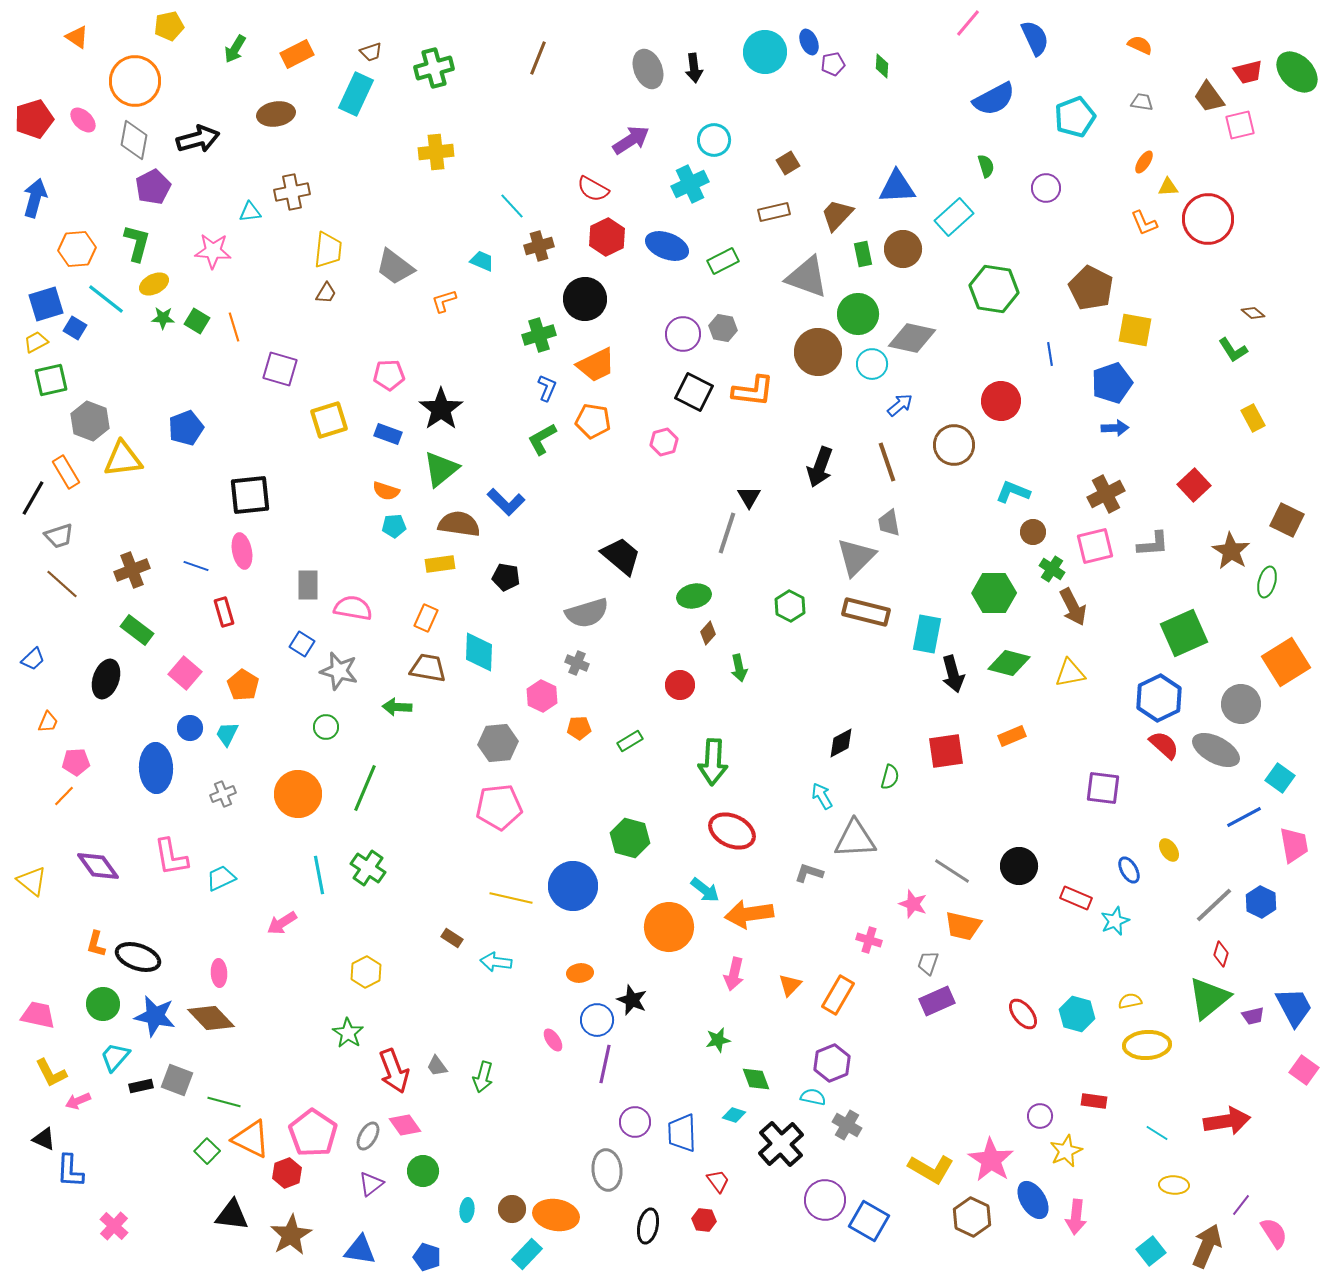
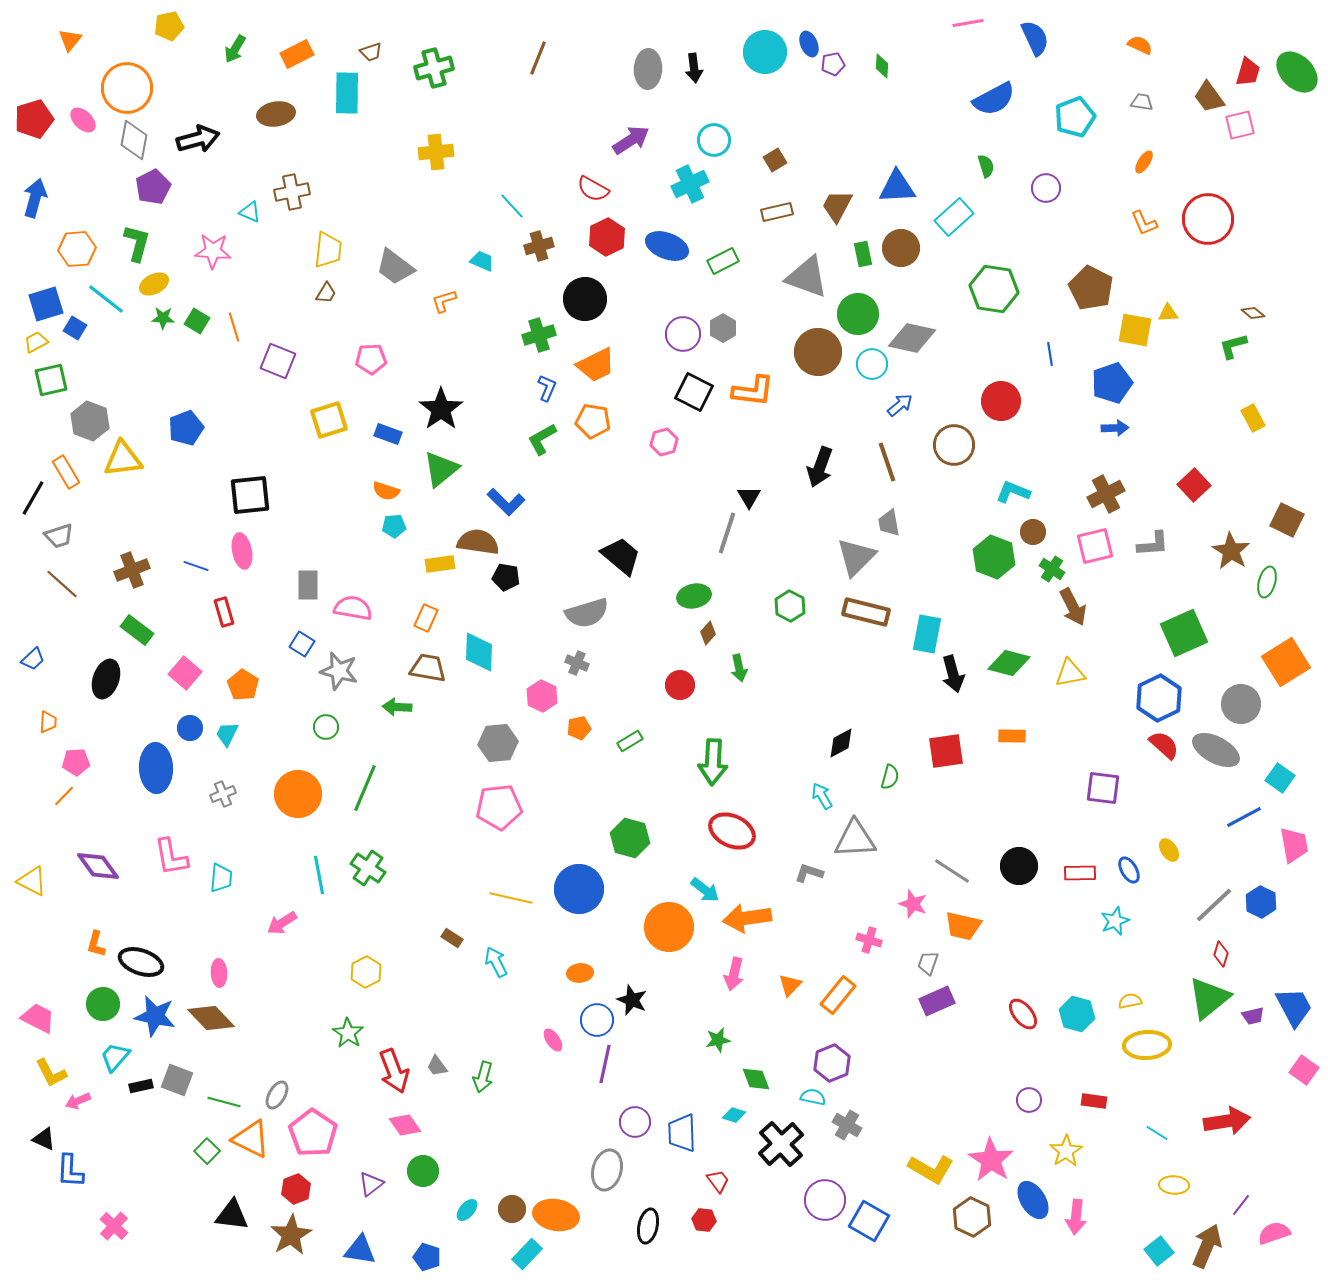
pink line at (968, 23): rotated 40 degrees clockwise
orange triangle at (77, 37): moved 7 px left, 3 px down; rotated 35 degrees clockwise
blue ellipse at (809, 42): moved 2 px down
gray ellipse at (648, 69): rotated 24 degrees clockwise
red trapezoid at (1248, 72): rotated 60 degrees counterclockwise
orange circle at (135, 81): moved 8 px left, 7 px down
cyan rectangle at (356, 94): moved 9 px left, 1 px up; rotated 24 degrees counterclockwise
brown square at (788, 163): moved 13 px left, 3 px up
yellow triangle at (1168, 187): moved 126 px down
cyan triangle at (250, 212): rotated 30 degrees clockwise
brown rectangle at (774, 212): moved 3 px right
brown trapezoid at (837, 215): moved 9 px up; rotated 15 degrees counterclockwise
brown circle at (903, 249): moved 2 px left, 1 px up
gray hexagon at (723, 328): rotated 20 degrees clockwise
green L-shape at (1233, 350): moved 4 px up; rotated 108 degrees clockwise
purple square at (280, 369): moved 2 px left, 8 px up; rotated 6 degrees clockwise
pink pentagon at (389, 375): moved 18 px left, 16 px up
brown semicircle at (459, 524): moved 19 px right, 18 px down
green hexagon at (994, 593): moved 36 px up; rotated 21 degrees clockwise
orange trapezoid at (48, 722): rotated 20 degrees counterclockwise
orange pentagon at (579, 728): rotated 10 degrees counterclockwise
orange rectangle at (1012, 736): rotated 24 degrees clockwise
cyan trapezoid at (221, 878): rotated 120 degrees clockwise
yellow triangle at (32, 881): rotated 12 degrees counterclockwise
blue circle at (573, 886): moved 6 px right, 3 px down
red rectangle at (1076, 898): moved 4 px right, 25 px up; rotated 24 degrees counterclockwise
orange arrow at (749, 914): moved 2 px left, 4 px down
black ellipse at (138, 957): moved 3 px right, 5 px down
cyan arrow at (496, 962): rotated 56 degrees clockwise
orange rectangle at (838, 995): rotated 9 degrees clockwise
pink trapezoid at (38, 1015): moved 3 px down; rotated 15 degrees clockwise
purple circle at (1040, 1116): moved 11 px left, 16 px up
gray ellipse at (368, 1136): moved 91 px left, 41 px up
yellow star at (1066, 1151): rotated 8 degrees counterclockwise
gray ellipse at (607, 1170): rotated 21 degrees clockwise
red hexagon at (287, 1173): moved 9 px right, 16 px down
cyan ellipse at (467, 1210): rotated 35 degrees clockwise
pink semicircle at (1274, 1233): rotated 76 degrees counterclockwise
cyan square at (1151, 1251): moved 8 px right
